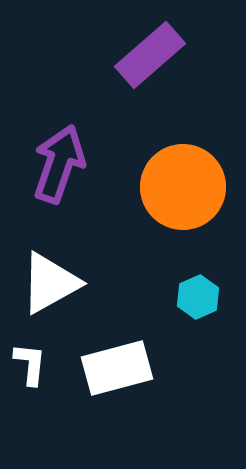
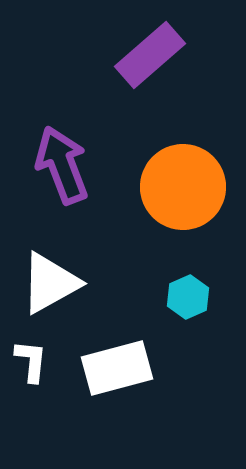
purple arrow: moved 3 px right, 1 px down; rotated 40 degrees counterclockwise
cyan hexagon: moved 10 px left
white L-shape: moved 1 px right, 3 px up
